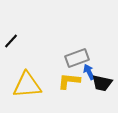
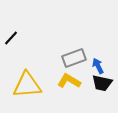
black line: moved 3 px up
gray rectangle: moved 3 px left
blue arrow: moved 9 px right, 6 px up
yellow L-shape: rotated 25 degrees clockwise
